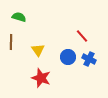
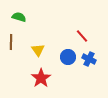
red star: rotated 18 degrees clockwise
